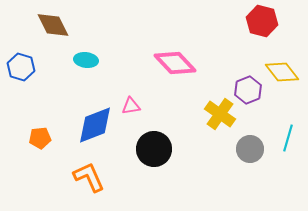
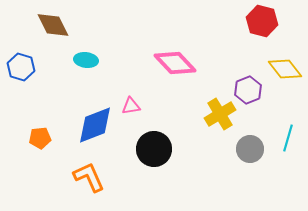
yellow diamond: moved 3 px right, 3 px up
yellow cross: rotated 24 degrees clockwise
